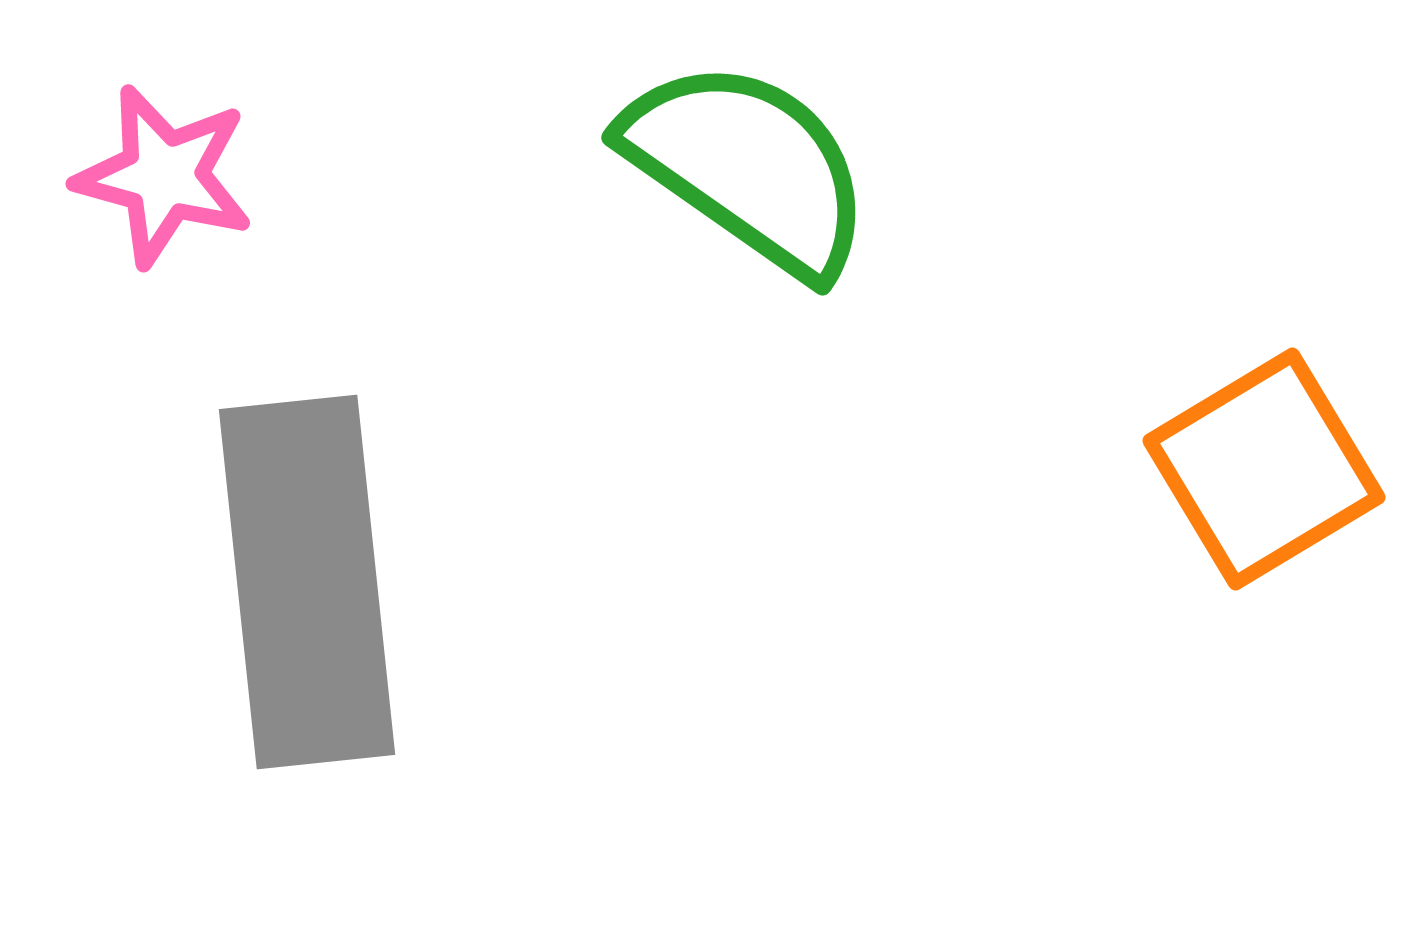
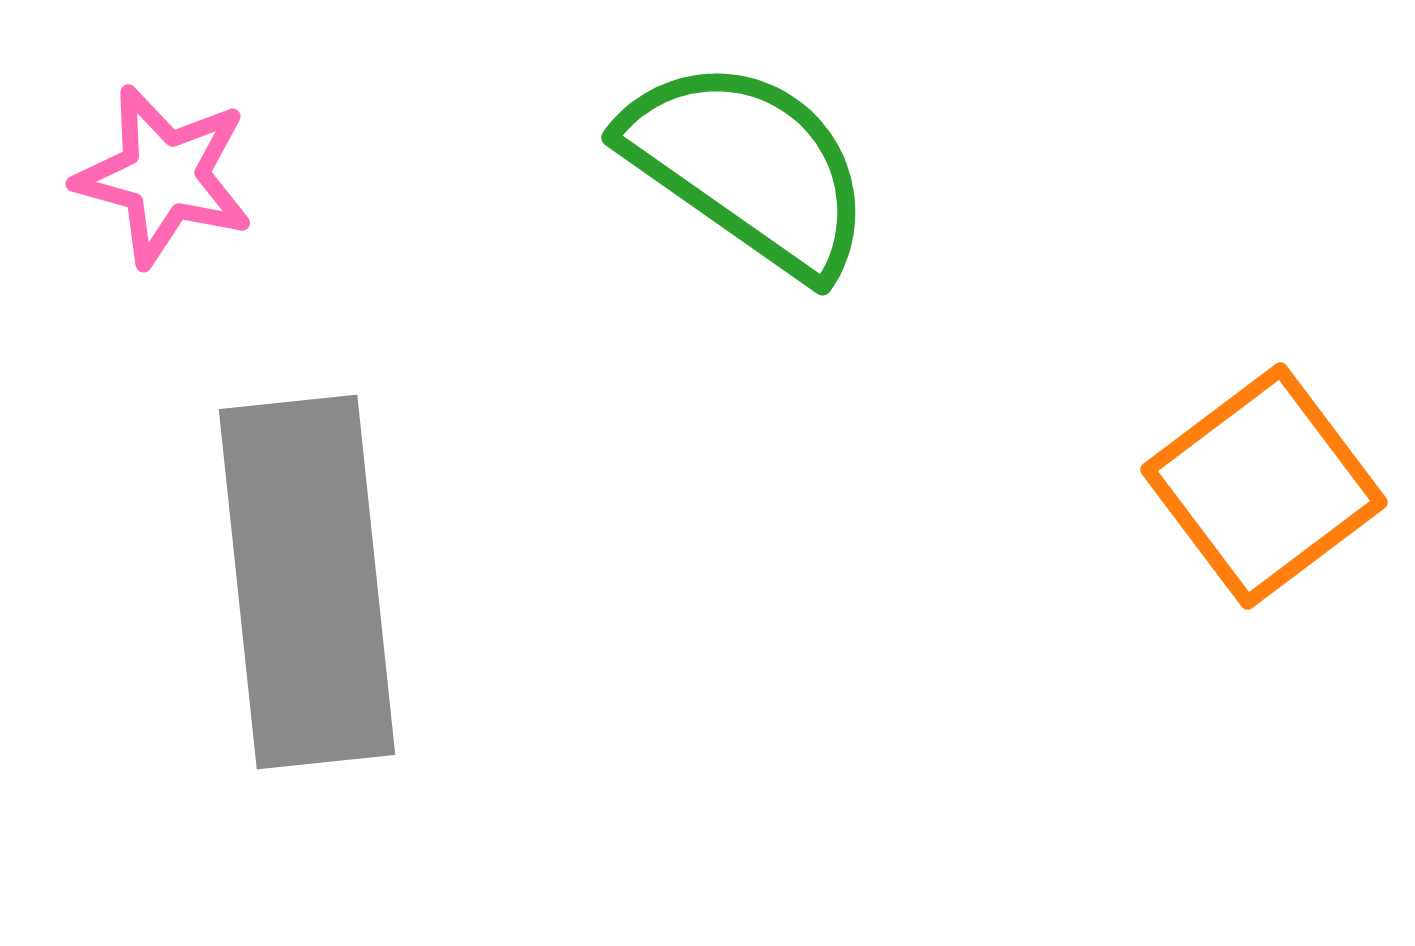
orange square: moved 17 px down; rotated 6 degrees counterclockwise
